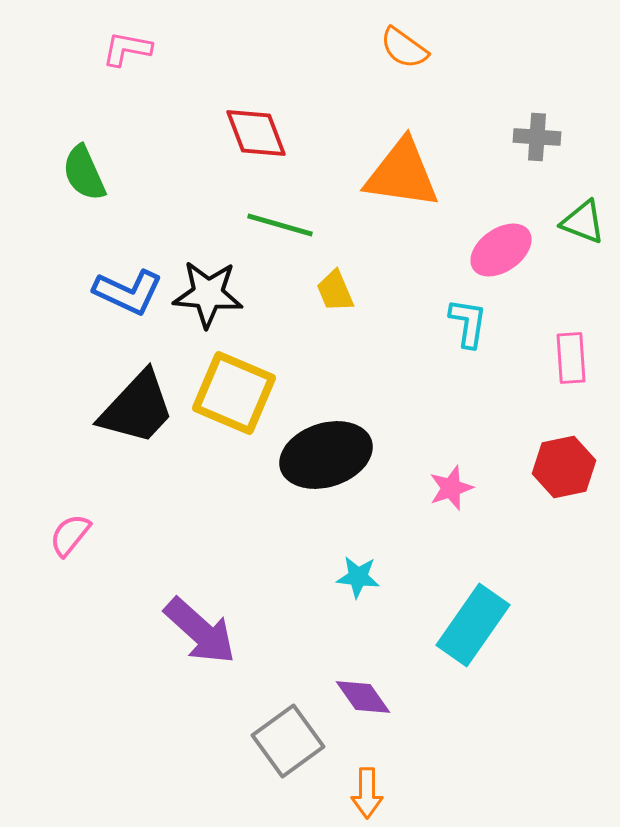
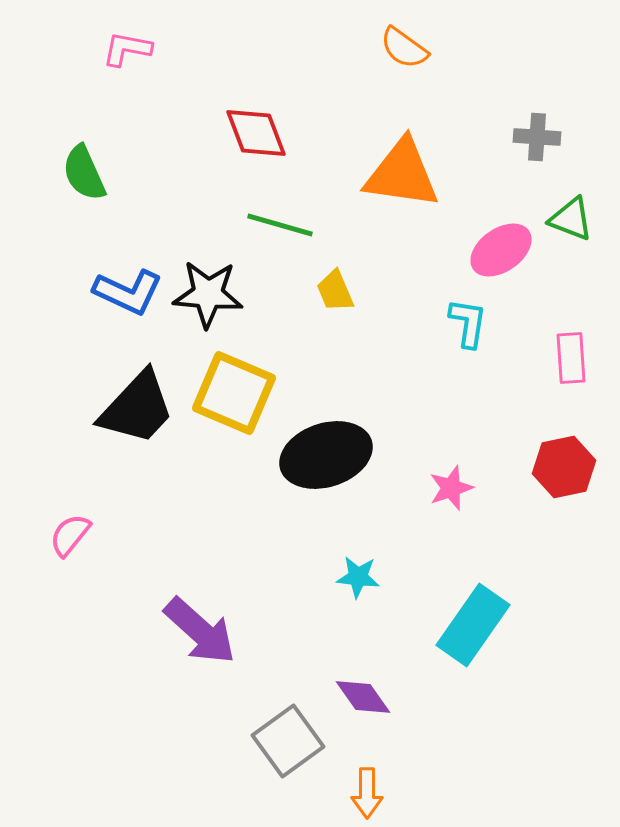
green triangle: moved 12 px left, 3 px up
